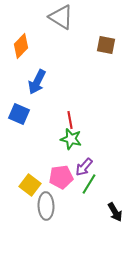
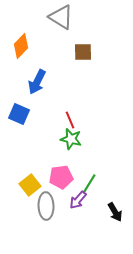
brown square: moved 23 px left, 7 px down; rotated 12 degrees counterclockwise
red line: rotated 12 degrees counterclockwise
purple arrow: moved 6 px left, 33 px down
yellow square: rotated 15 degrees clockwise
